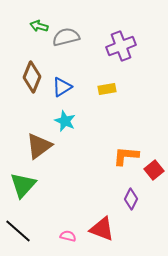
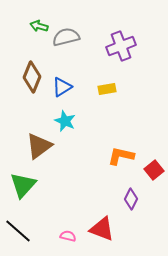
orange L-shape: moved 5 px left; rotated 8 degrees clockwise
